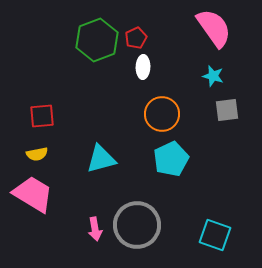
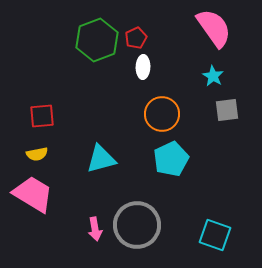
cyan star: rotated 15 degrees clockwise
